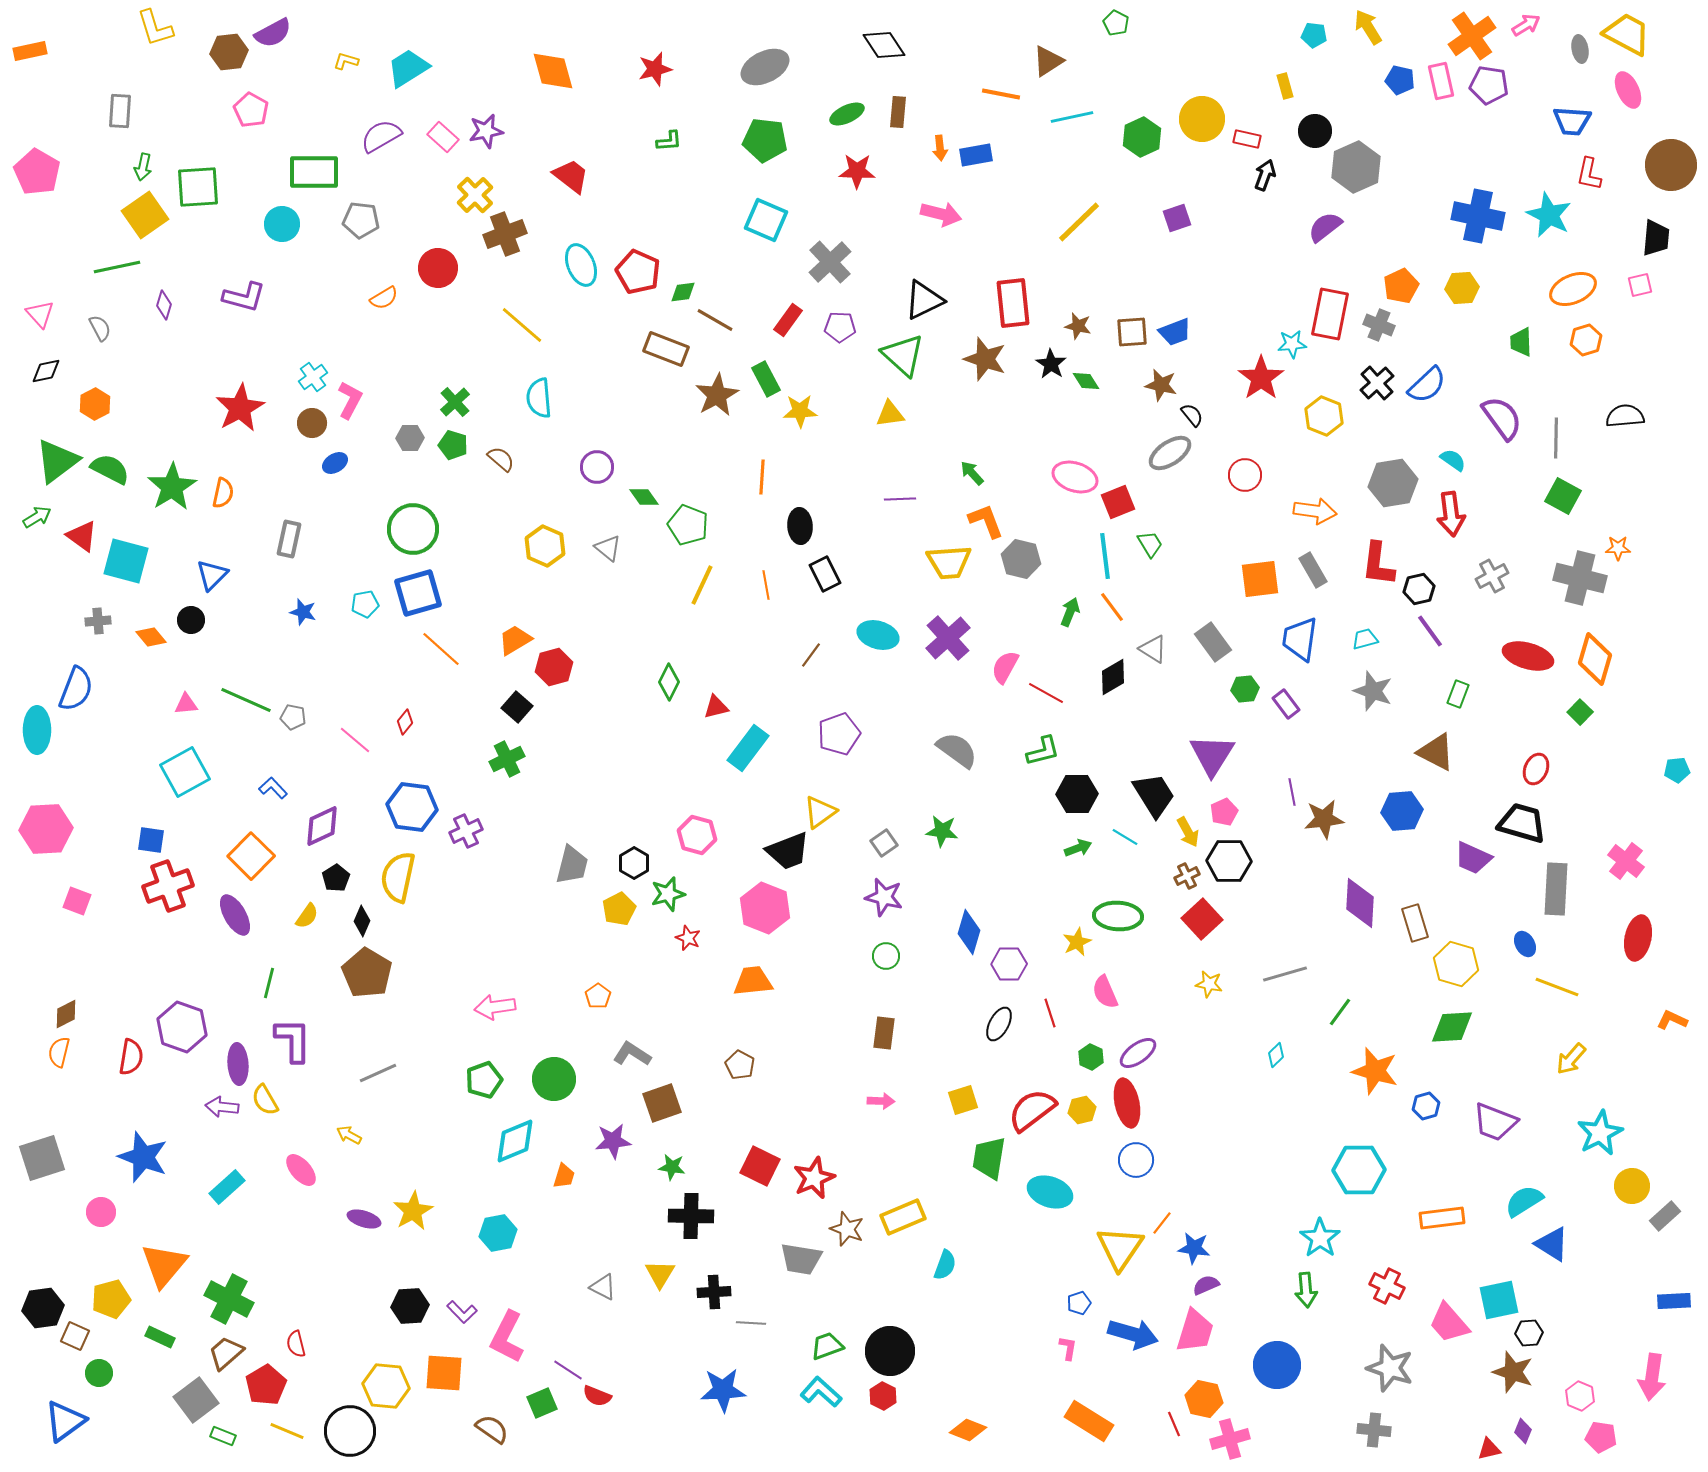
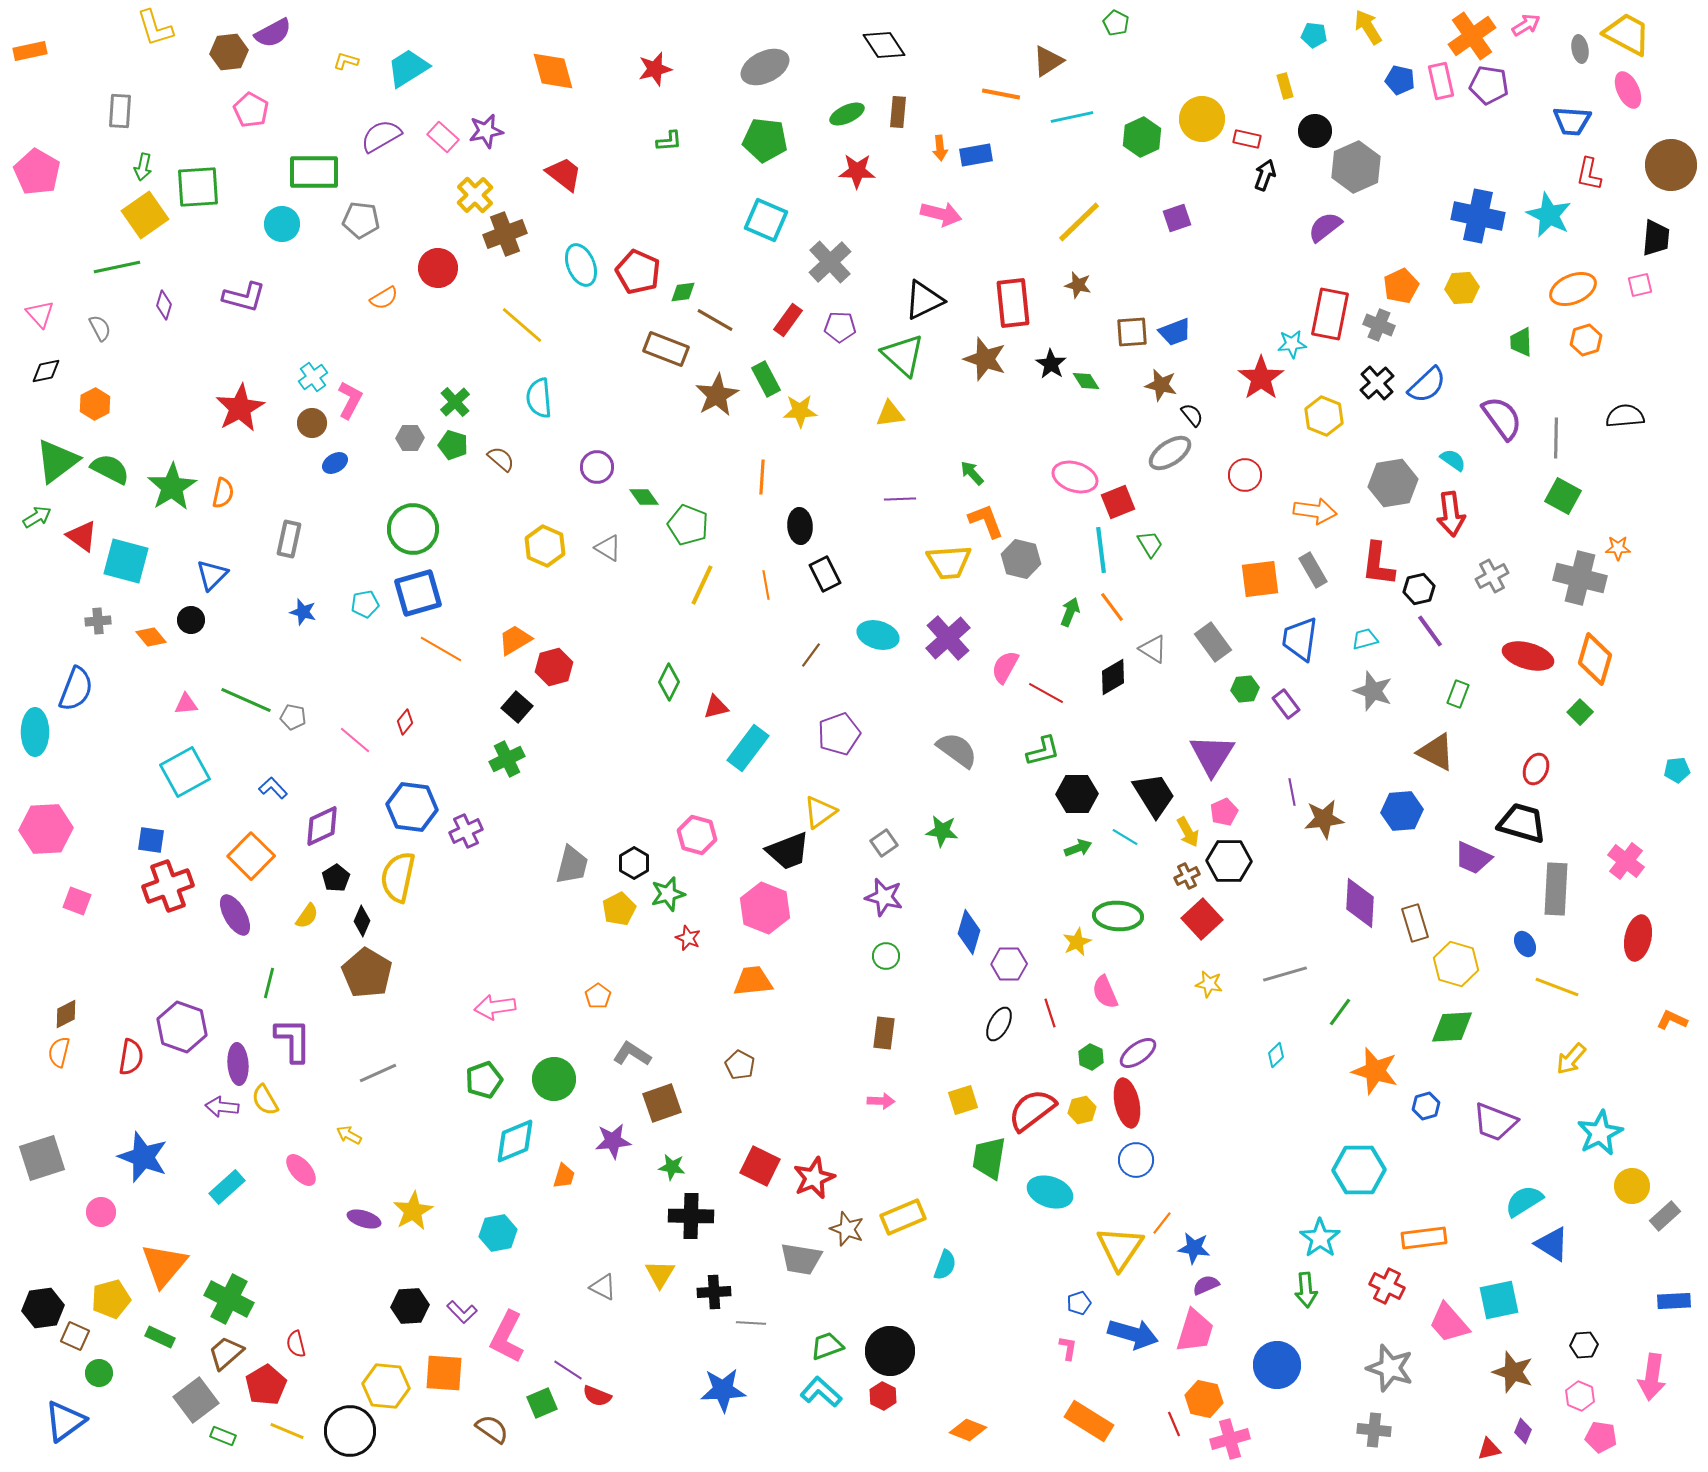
red trapezoid at (571, 176): moved 7 px left, 2 px up
brown star at (1078, 326): moved 41 px up
gray triangle at (608, 548): rotated 8 degrees counterclockwise
cyan line at (1105, 556): moved 4 px left, 6 px up
orange line at (441, 649): rotated 12 degrees counterclockwise
cyan ellipse at (37, 730): moved 2 px left, 2 px down
orange rectangle at (1442, 1218): moved 18 px left, 20 px down
black hexagon at (1529, 1333): moved 55 px right, 12 px down
